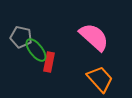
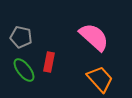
green ellipse: moved 12 px left, 20 px down
